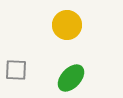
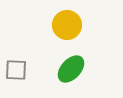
green ellipse: moved 9 px up
